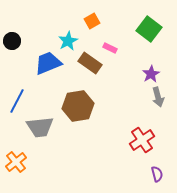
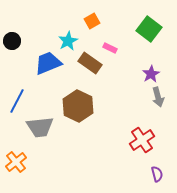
brown hexagon: rotated 24 degrees counterclockwise
